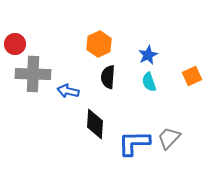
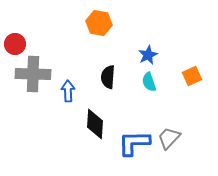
orange hexagon: moved 21 px up; rotated 25 degrees counterclockwise
blue arrow: rotated 75 degrees clockwise
